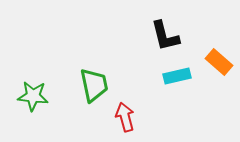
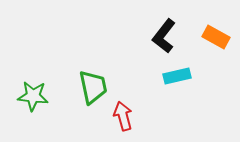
black L-shape: moved 1 px left; rotated 52 degrees clockwise
orange rectangle: moved 3 px left, 25 px up; rotated 12 degrees counterclockwise
green trapezoid: moved 1 px left, 2 px down
red arrow: moved 2 px left, 1 px up
